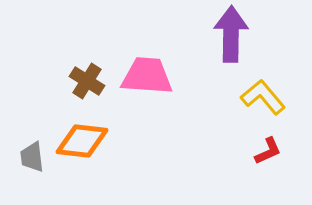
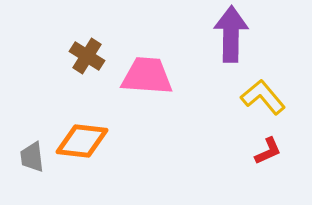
brown cross: moved 25 px up
